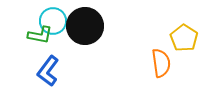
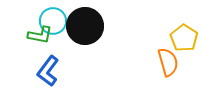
orange semicircle: moved 7 px right, 1 px up; rotated 8 degrees counterclockwise
